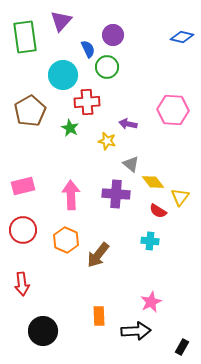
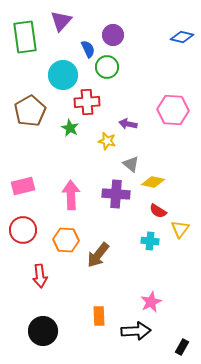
yellow diamond: rotated 40 degrees counterclockwise
yellow triangle: moved 32 px down
orange hexagon: rotated 20 degrees counterclockwise
red arrow: moved 18 px right, 8 px up
